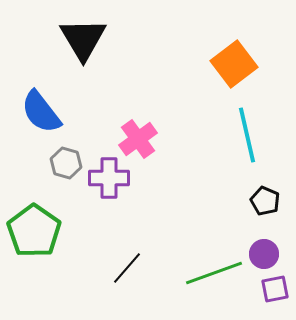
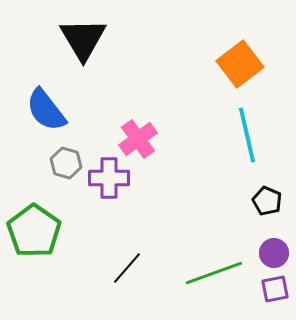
orange square: moved 6 px right
blue semicircle: moved 5 px right, 2 px up
black pentagon: moved 2 px right
purple circle: moved 10 px right, 1 px up
